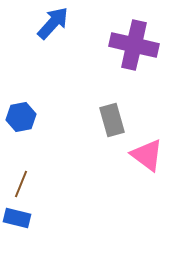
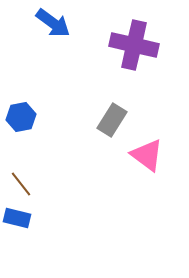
blue arrow: rotated 84 degrees clockwise
gray rectangle: rotated 48 degrees clockwise
brown line: rotated 60 degrees counterclockwise
